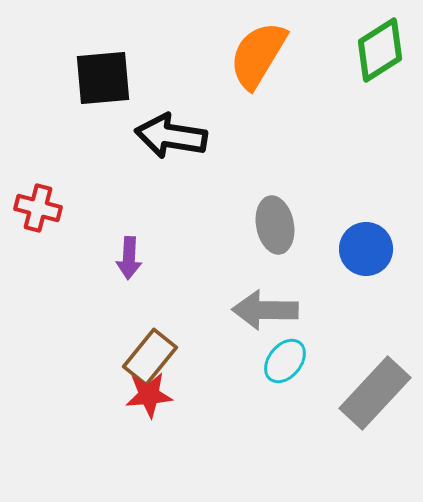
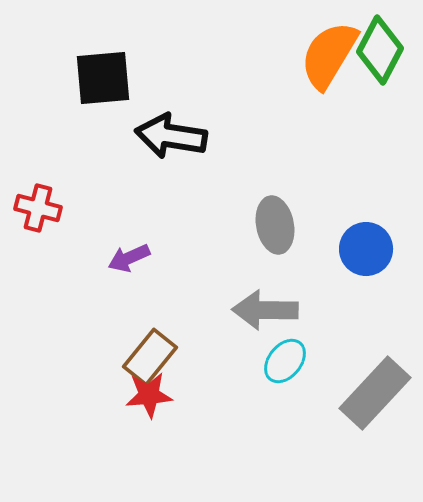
green diamond: rotated 30 degrees counterclockwise
orange semicircle: moved 71 px right
purple arrow: rotated 63 degrees clockwise
